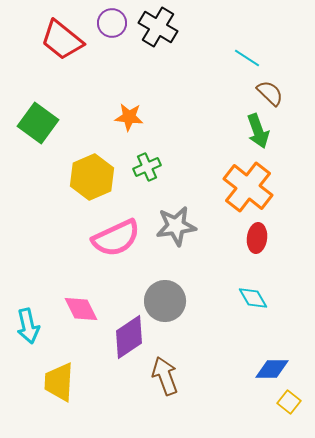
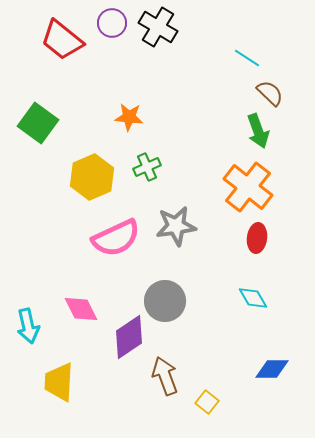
yellow square: moved 82 px left
